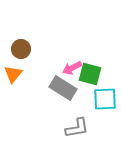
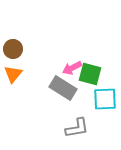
brown circle: moved 8 px left
